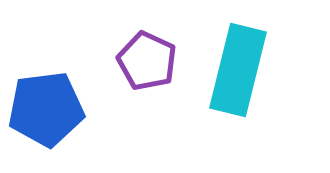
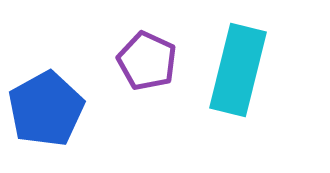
blue pentagon: rotated 22 degrees counterclockwise
